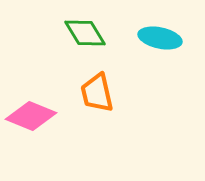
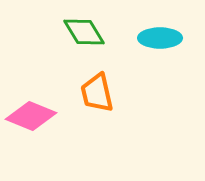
green diamond: moved 1 px left, 1 px up
cyan ellipse: rotated 12 degrees counterclockwise
